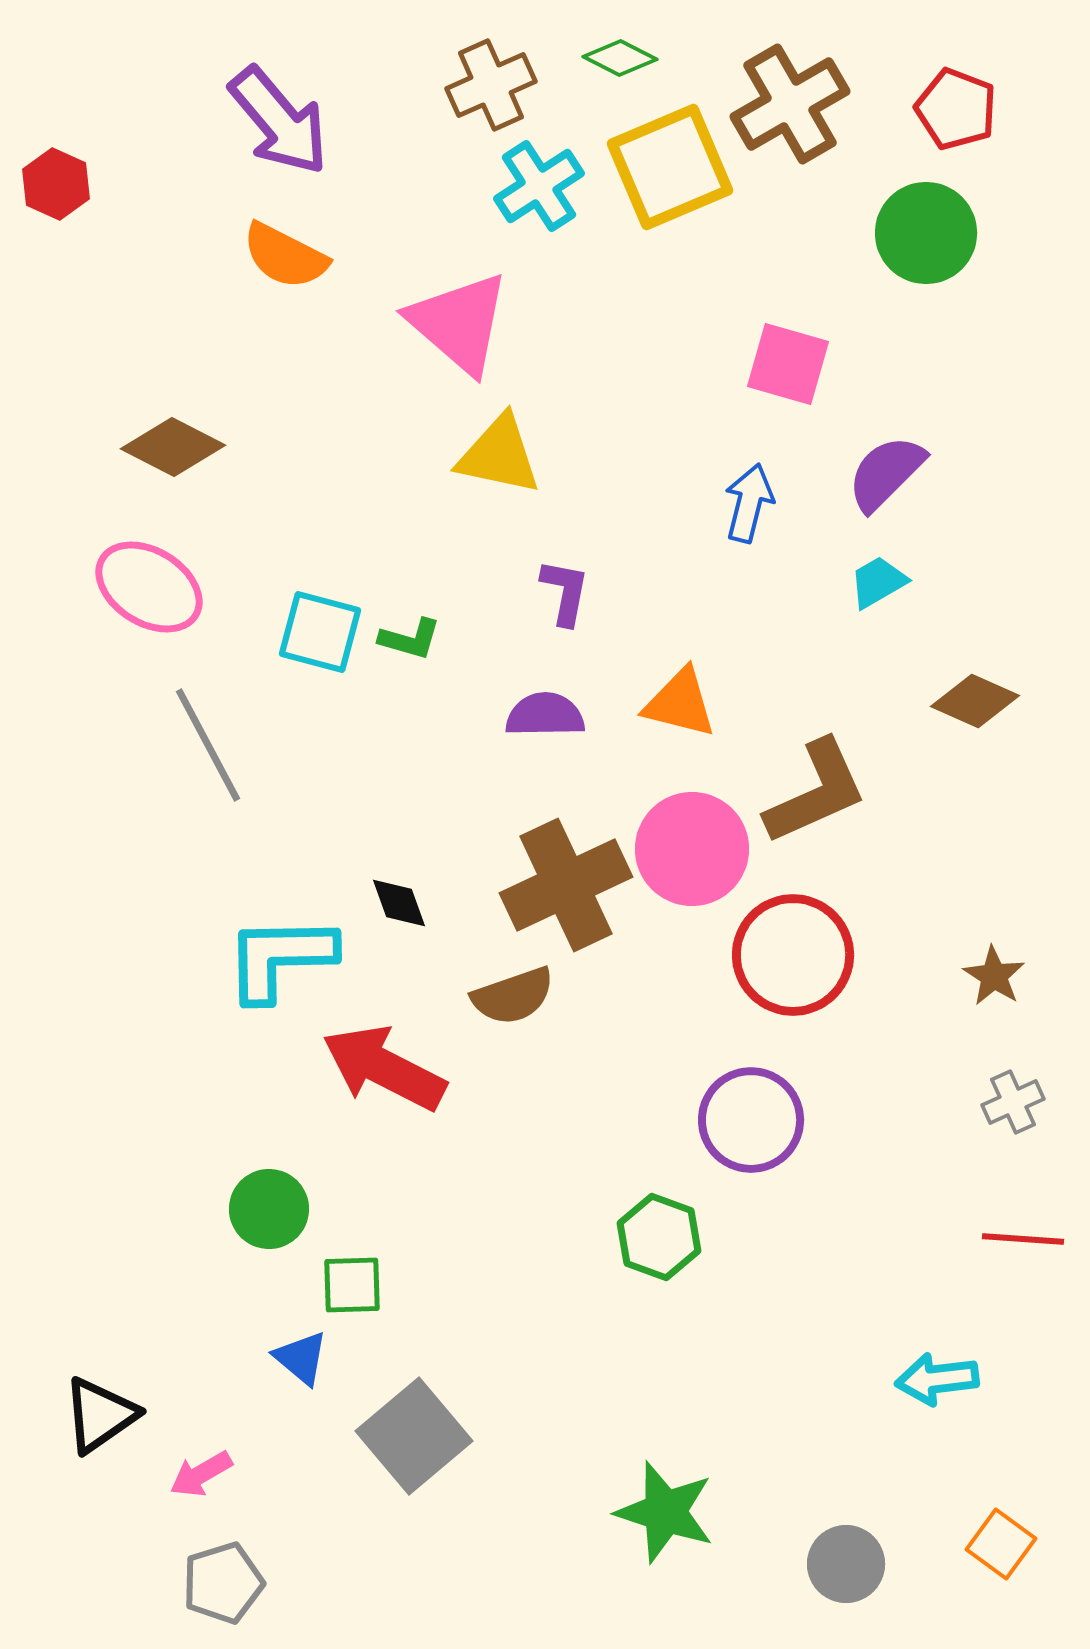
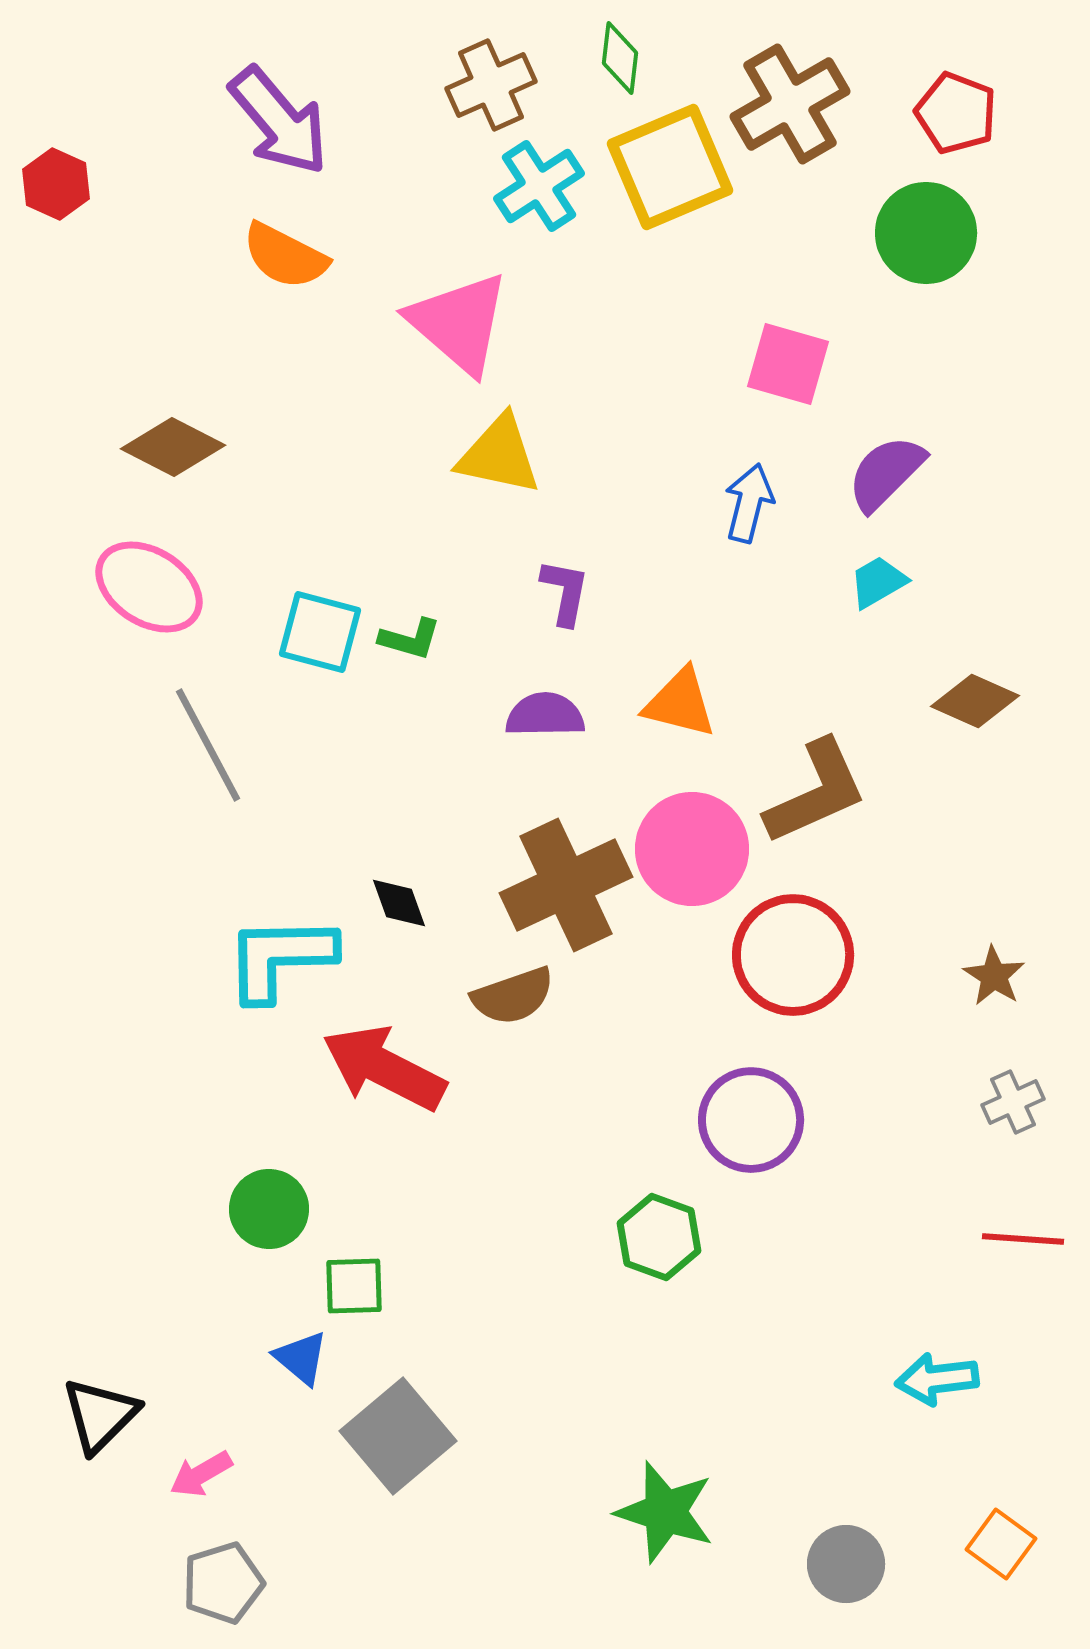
green diamond at (620, 58): rotated 70 degrees clockwise
red pentagon at (956, 109): moved 4 px down
green square at (352, 1285): moved 2 px right, 1 px down
black triangle at (100, 1415): rotated 10 degrees counterclockwise
gray square at (414, 1436): moved 16 px left
